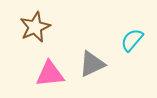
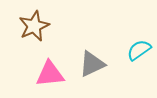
brown star: moved 1 px left, 1 px up
cyan semicircle: moved 7 px right, 10 px down; rotated 15 degrees clockwise
